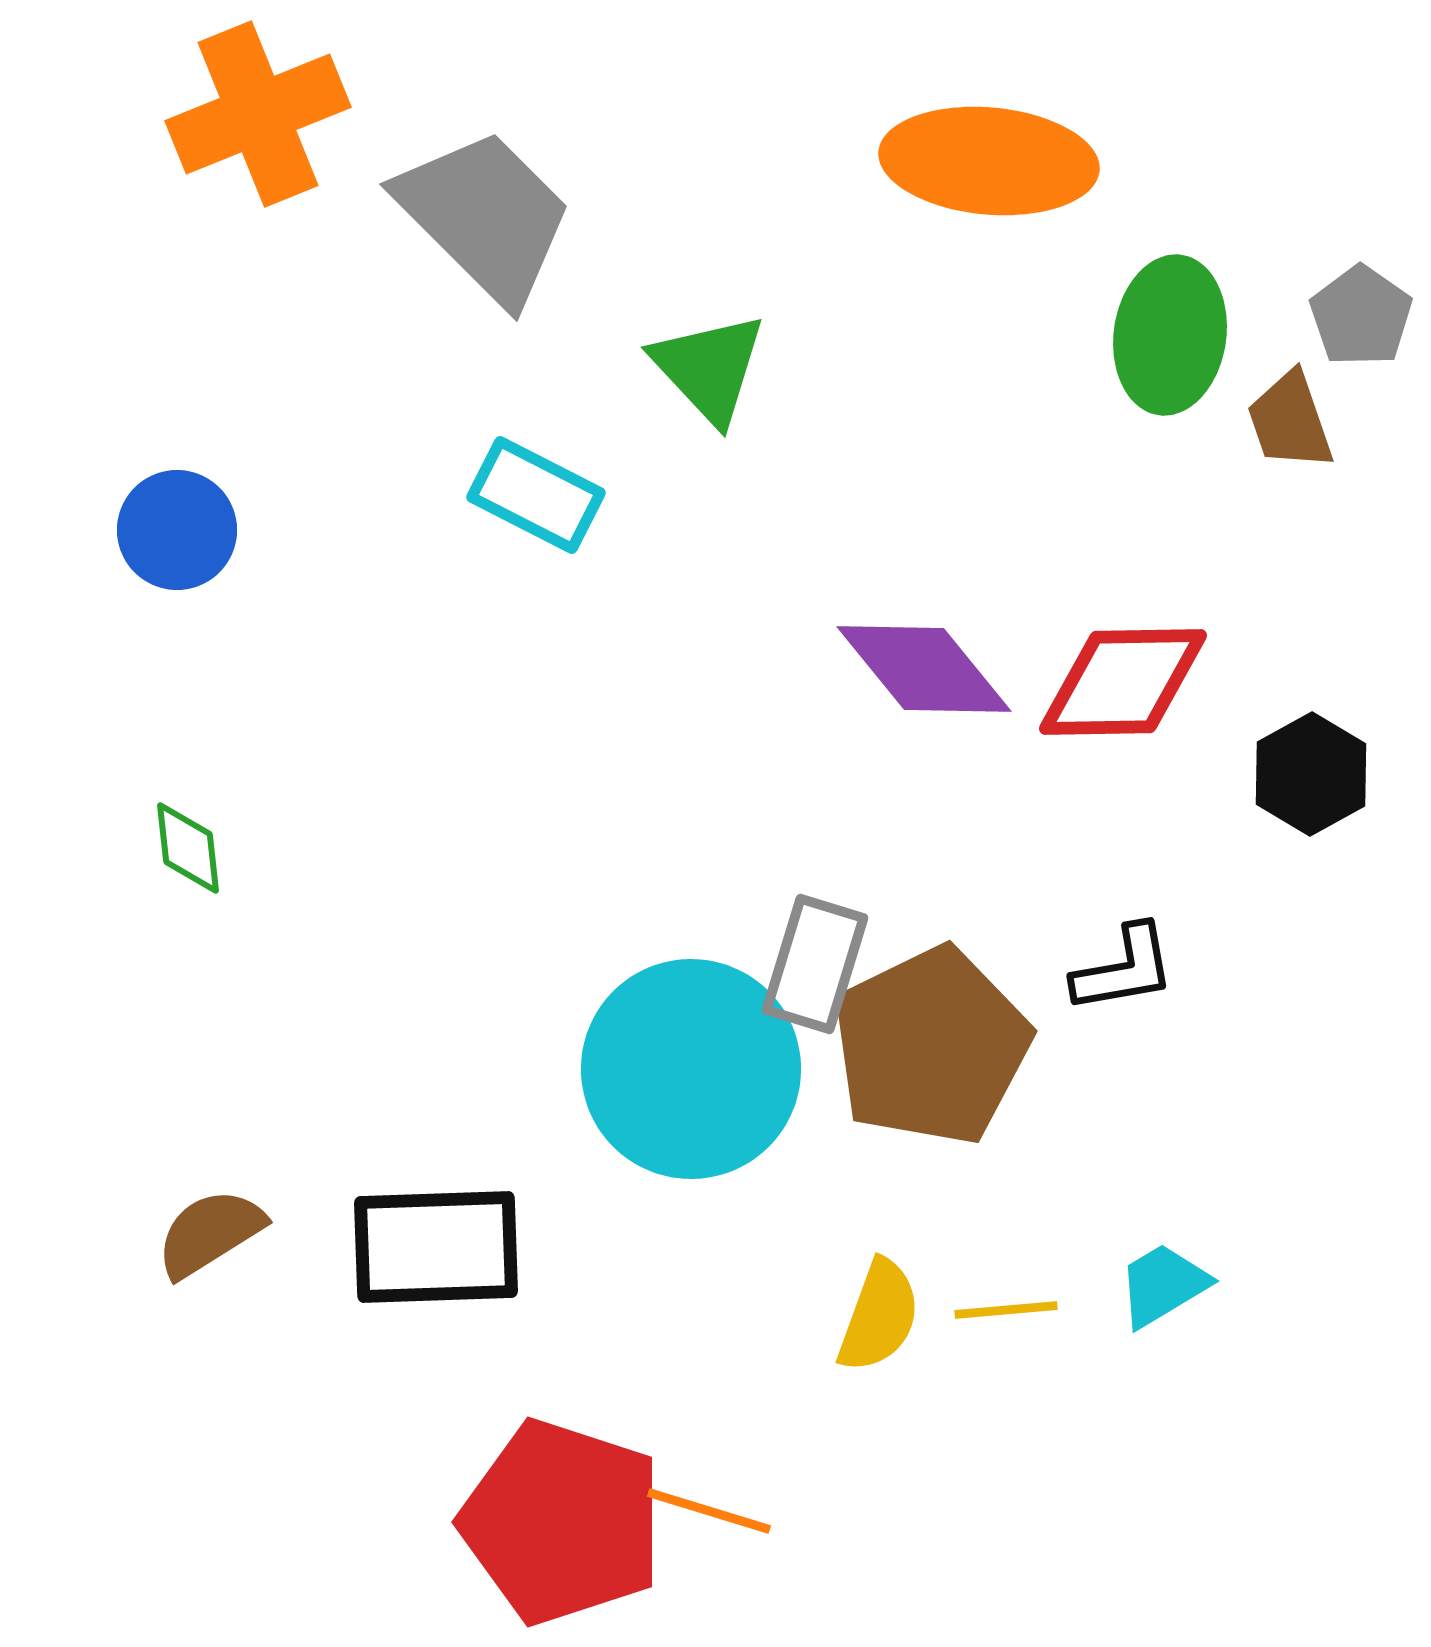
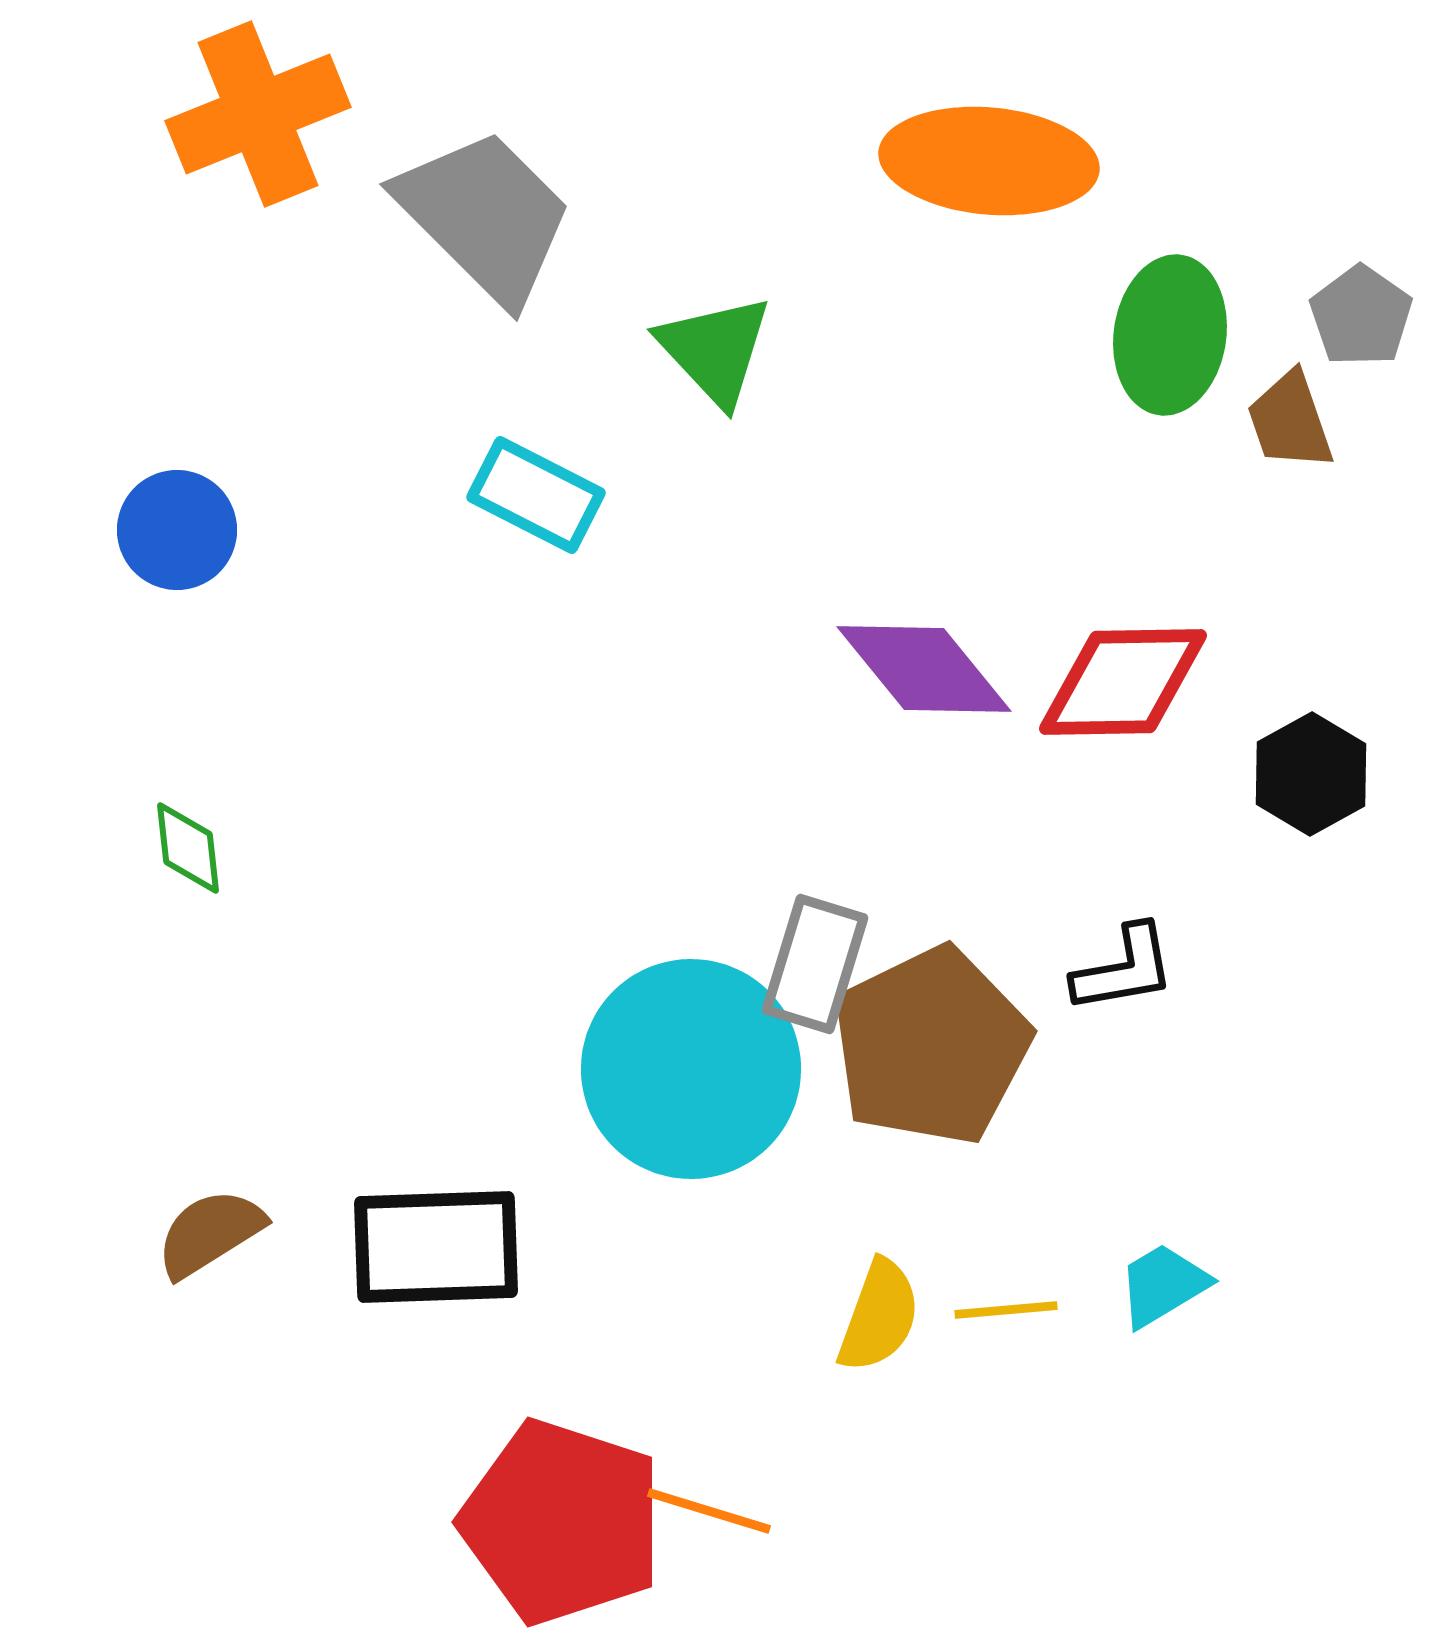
green triangle: moved 6 px right, 18 px up
